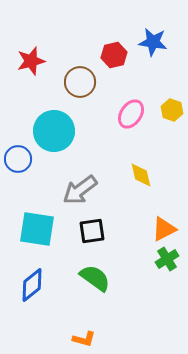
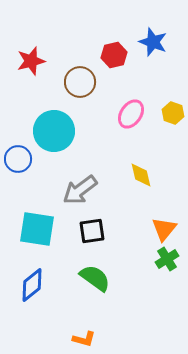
blue star: rotated 12 degrees clockwise
yellow hexagon: moved 1 px right, 3 px down
orange triangle: rotated 24 degrees counterclockwise
